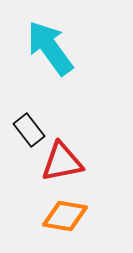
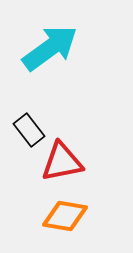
cyan arrow: rotated 90 degrees clockwise
